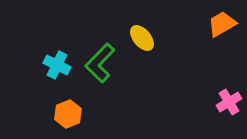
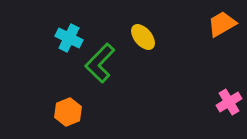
yellow ellipse: moved 1 px right, 1 px up
cyan cross: moved 12 px right, 27 px up
orange hexagon: moved 2 px up
